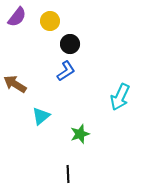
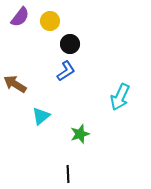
purple semicircle: moved 3 px right
